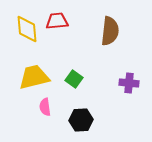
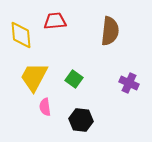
red trapezoid: moved 2 px left
yellow diamond: moved 6 px left, 6 px down
yellow trapezoid: rotated 48 degrees counterclockwise
purple cross: rotated 18 degrees clockwise
black hexagon: rotated 10 degrees clockwise
